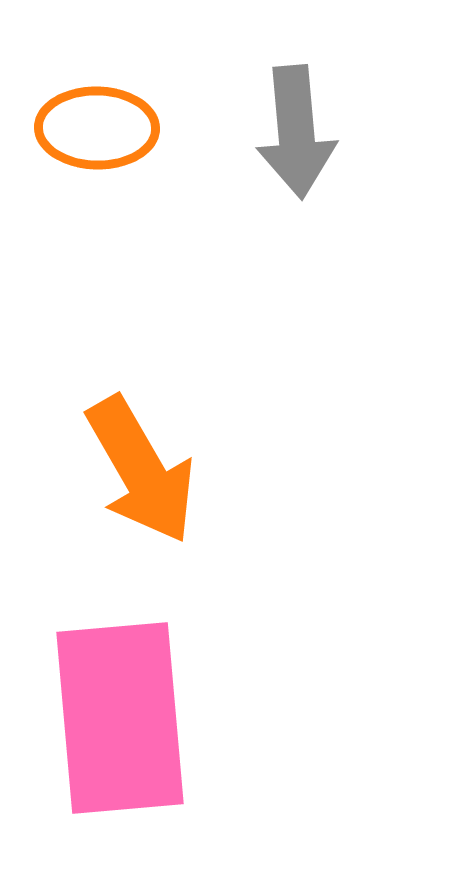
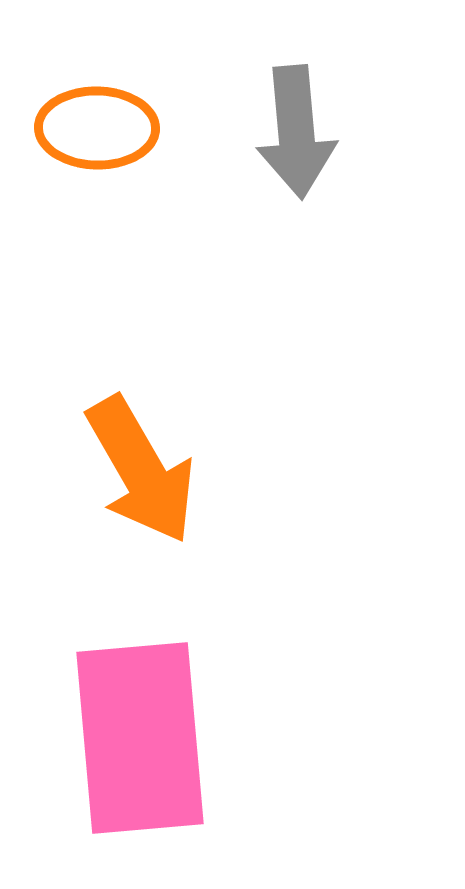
pink rectangle: moved 20 px right, 20 px down
